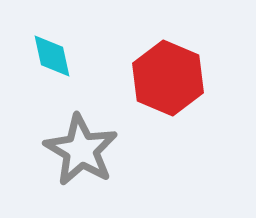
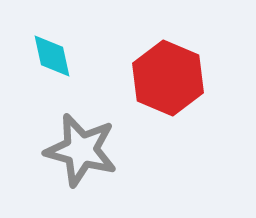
gray star: rotated 16 degrees counterclockwise
